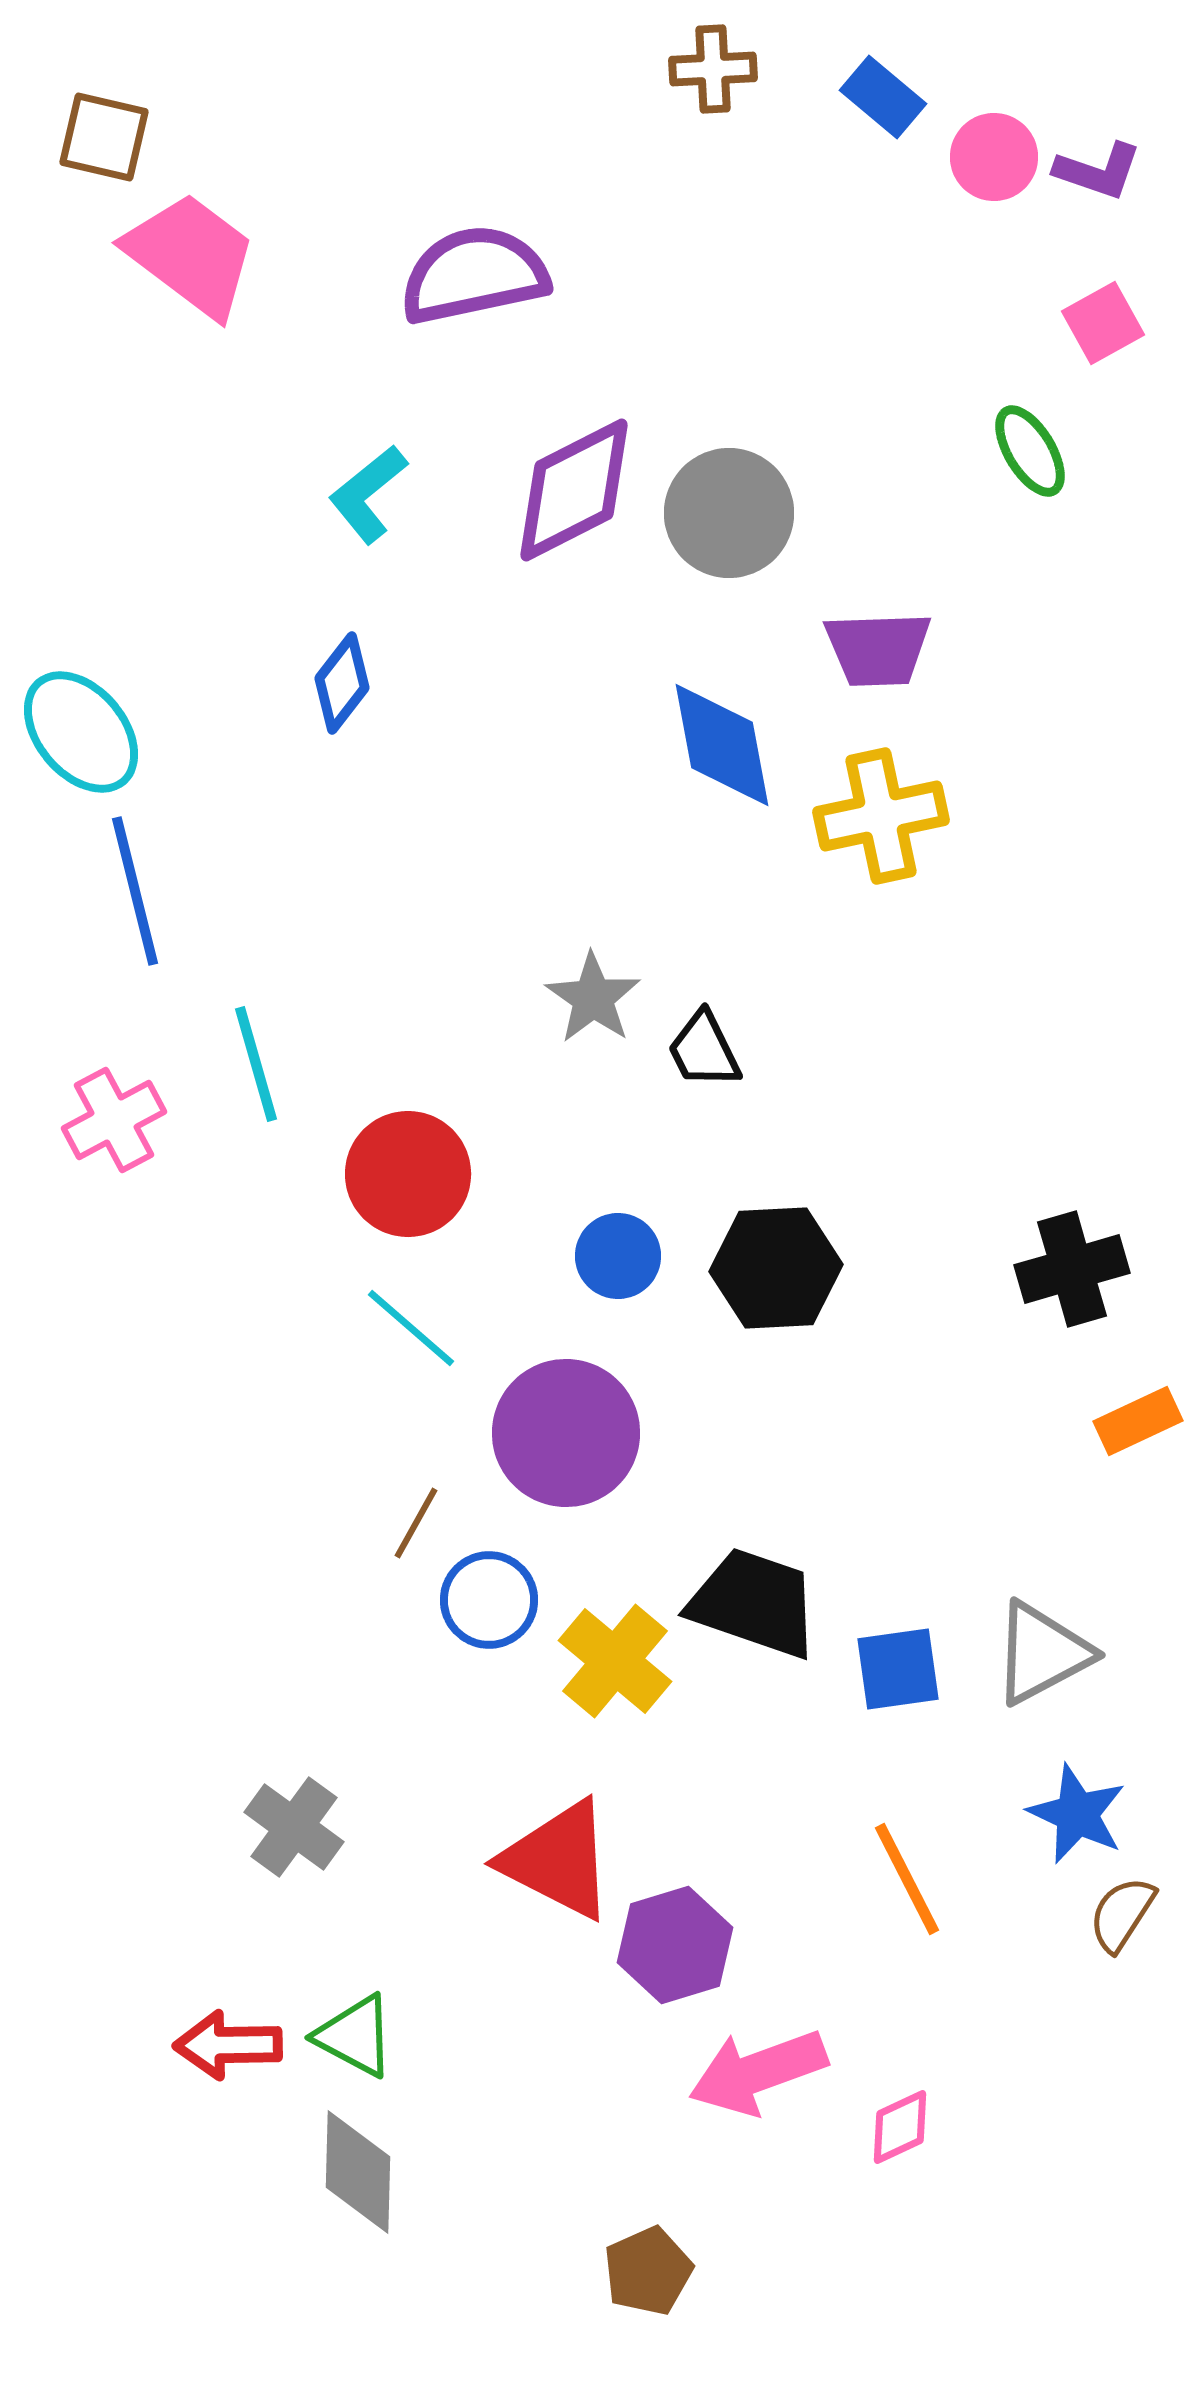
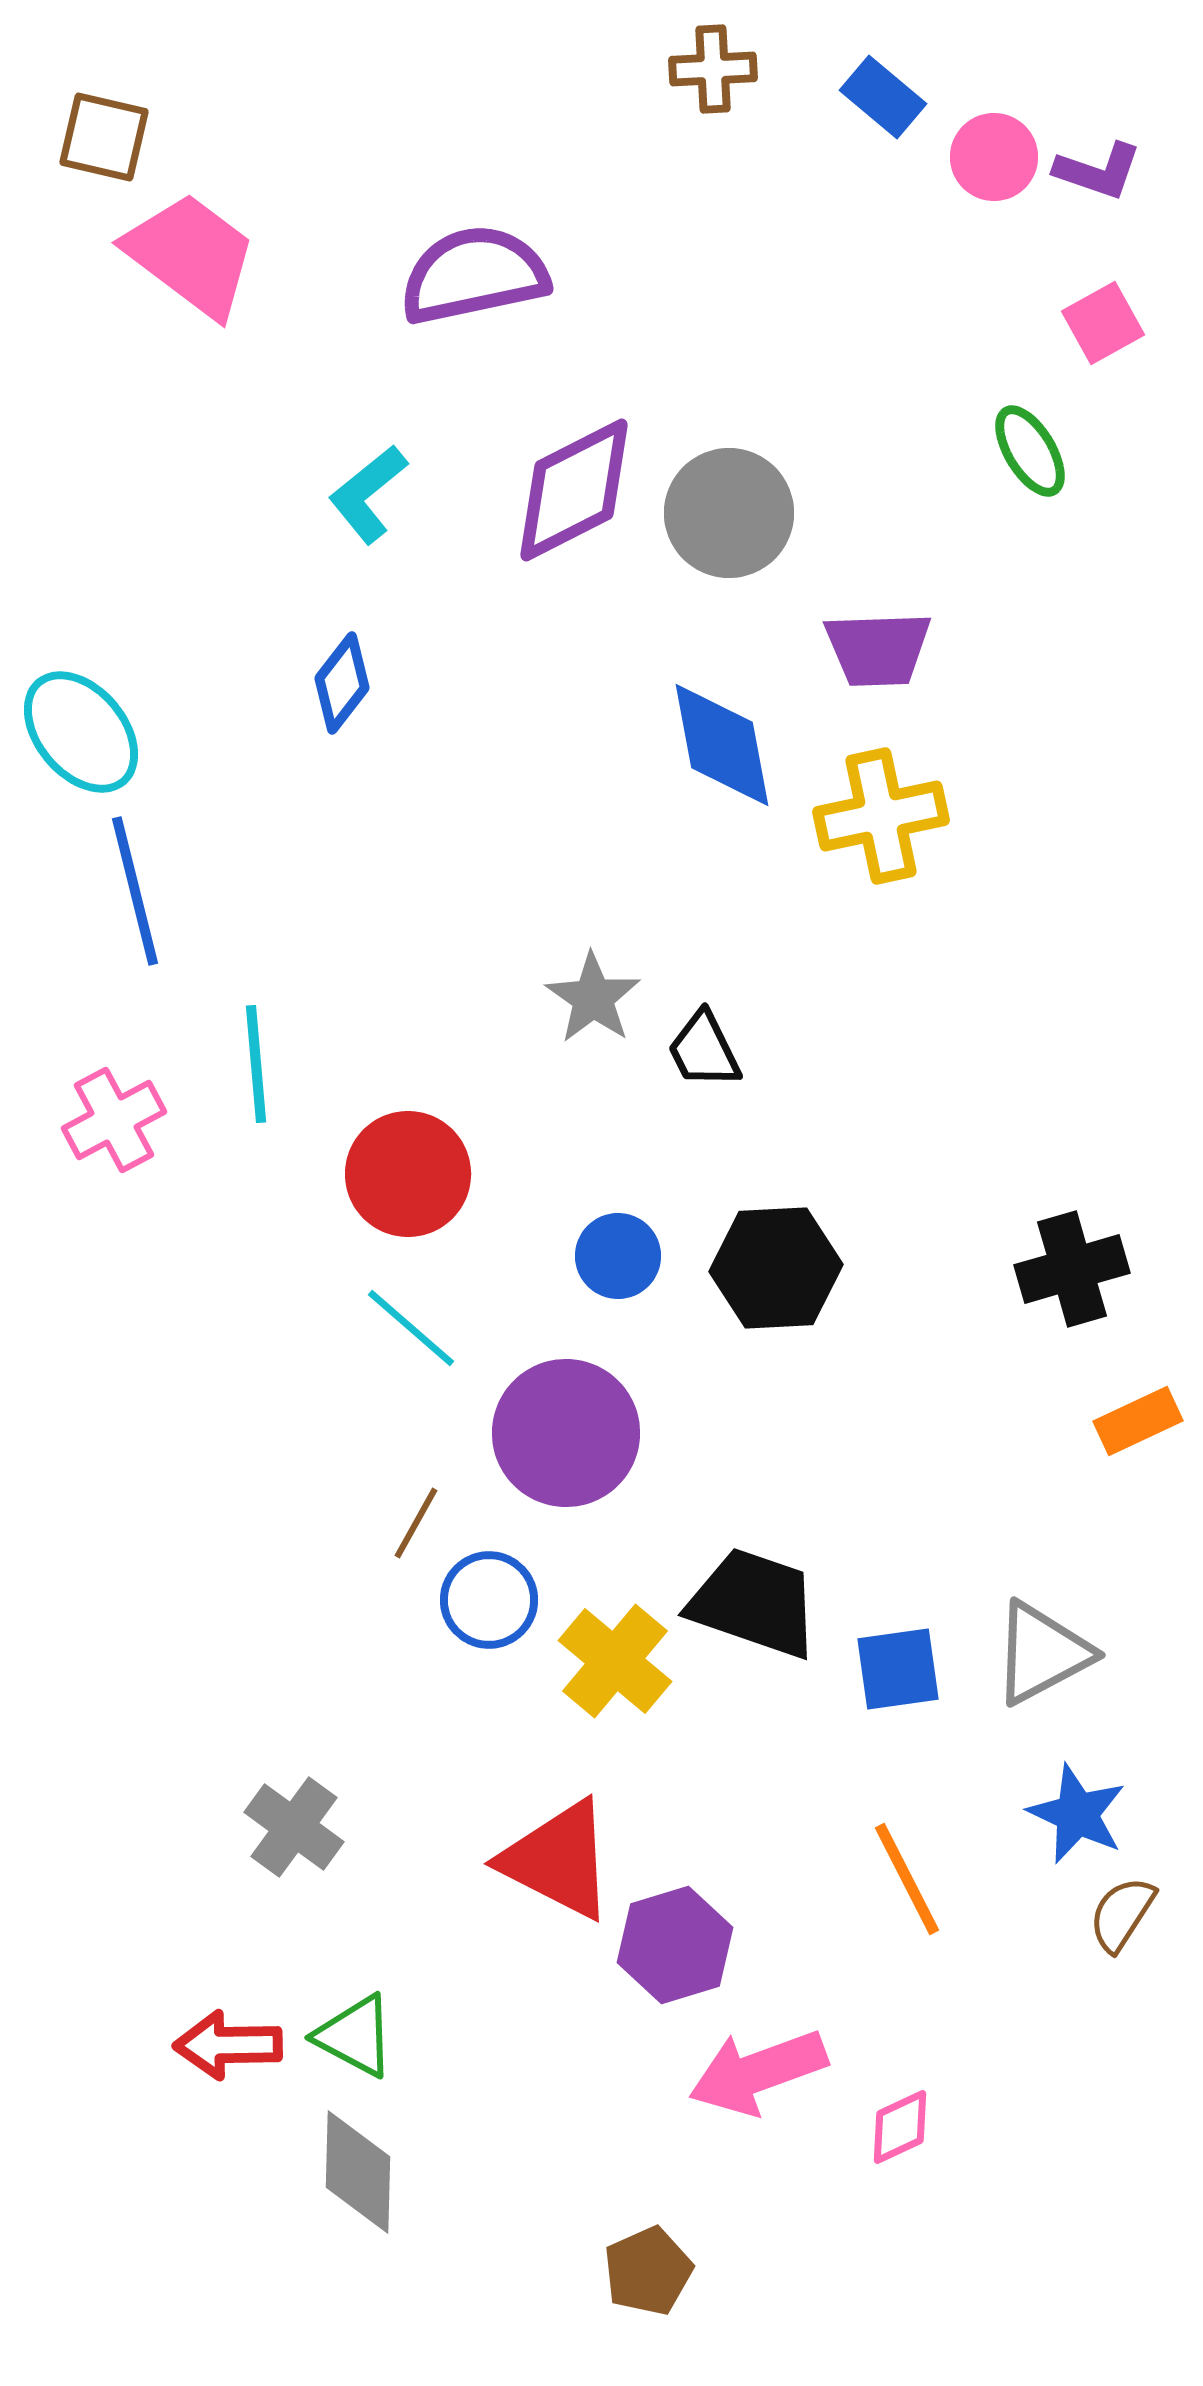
cyan line at (256, 1064): rotated 11 degrees clockwise
